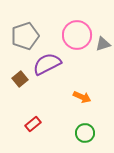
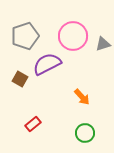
pink circle: moved 4 px left, 1 px down
brown square: rotated 21 degrees counterclockwise
orange arrow: rotated 24 degrees clockwise
